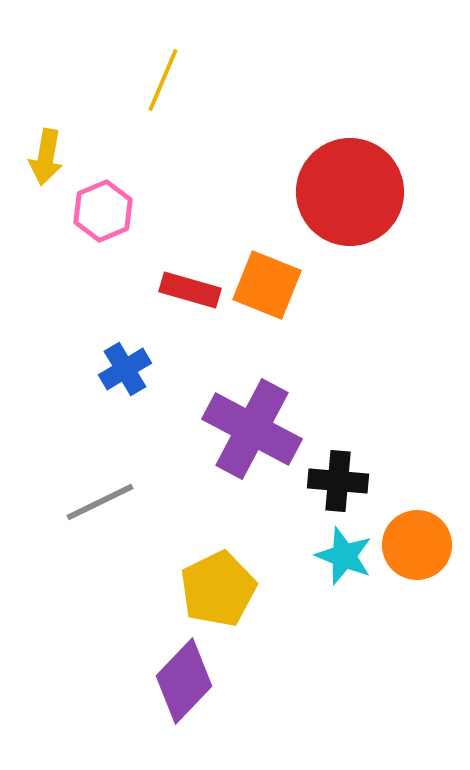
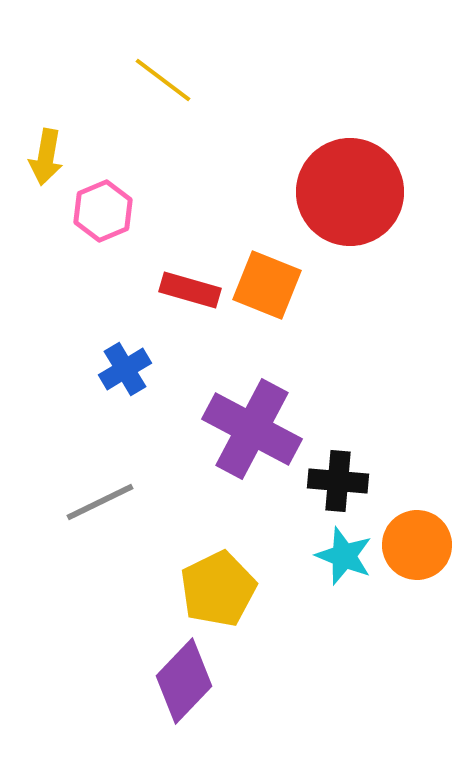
yellow line: rotated 76 degrees counterclockwise
